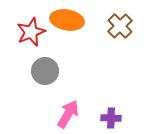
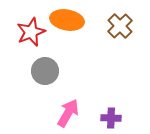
pink arrow: moved 1 px up
